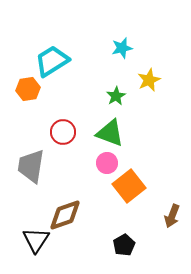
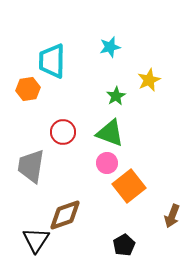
cyan star: moved 12 px left, 1 px up
cyan trapezoid: rotated 57 degrees counterclockwise
